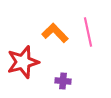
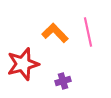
red star: moved 2 px down
purple cross: rotated 21 degrees counterclockwise
